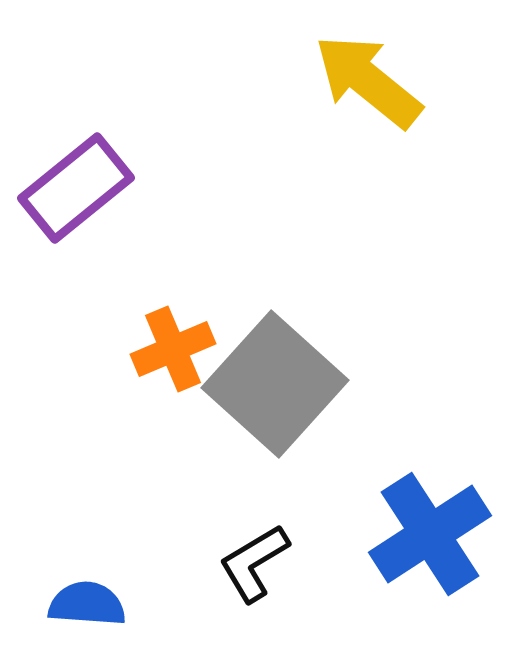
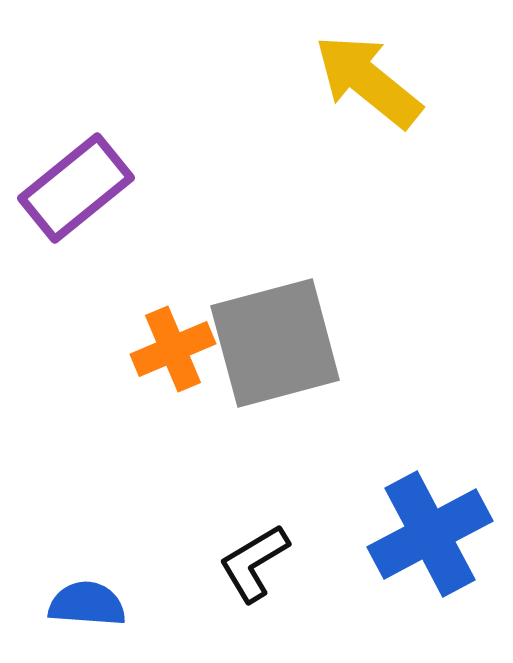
gray square: moved 41 px up; rotated 33 degrees clockwise
blue cross: rotated 5 degrees clockwise
